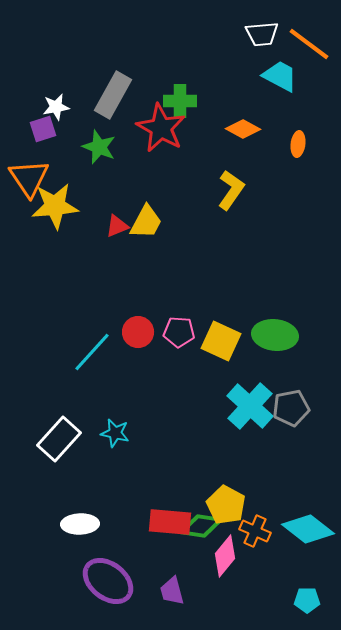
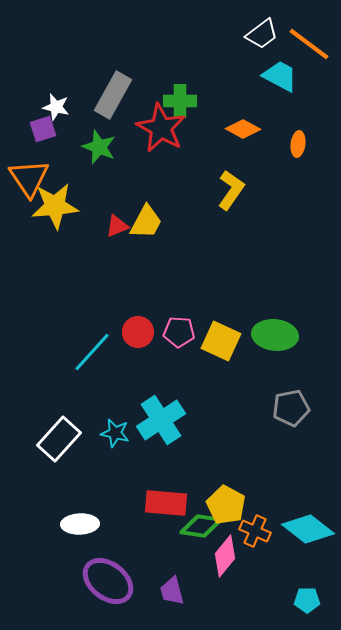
white trapezoid: rotated 32 degrees counterclockwise
white star: rotated 24 degrees clockwise
cyan cross: moved 89 px left, 14 px down; rotated 15 degrees clockwise
red rectangle: moved 4 px left, 19 px up
